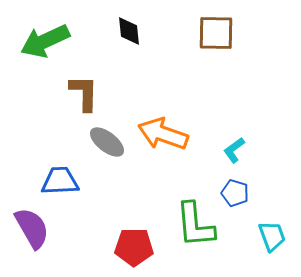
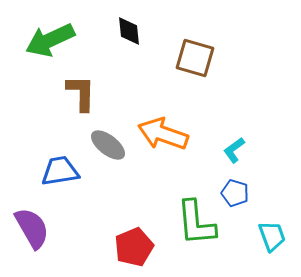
brown square: moved 21 px left, 25 px down; rotated 15 degrees clockwise
green arrow: moved 5 px right, 1 px up
brown L-shape: moved 3 px left
gray ellipse: moved 1 px right, 3 px down
blue trapezoid: moved 10 px up; rotated 6 degrees counterclockwise
green L-shape: moved 1 px right, 2 px up
red pentagon: rotated 24 degrees counterclockwise
